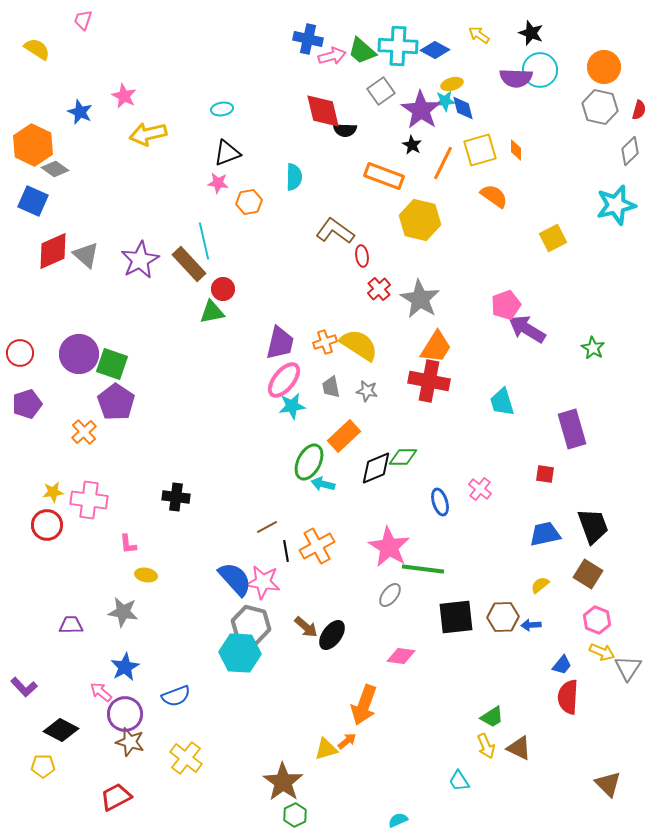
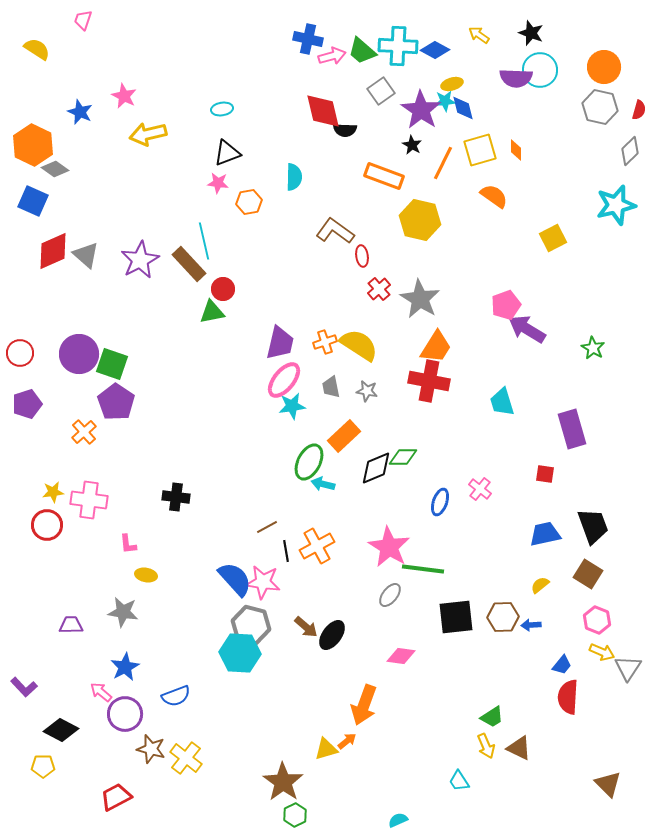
blue ellipse at (440, 502): rotated 36 degrees clockwise
brown star at (130, 742): moved 21 px right, 7 px down
